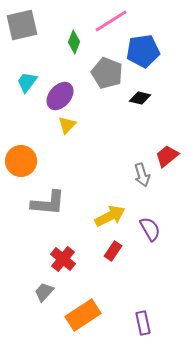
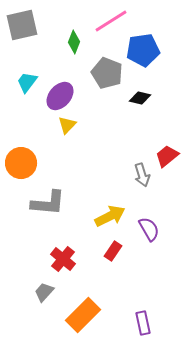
blue pentagon: moved 1 px up
orange circle: moved 2 px down
purple semicircle: moved 1 px left
orange rectangle: rotated 12 degrees counterclockwise
